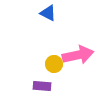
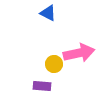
pink arrow: moved 1 px right, 2 px up
